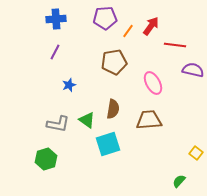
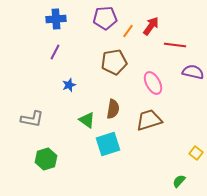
purple semicircle: moved 2 px down
brown trapezoid: rotated 12 degrees counterclockwise
gray L-shape: moved 26 px left, 5 px up
